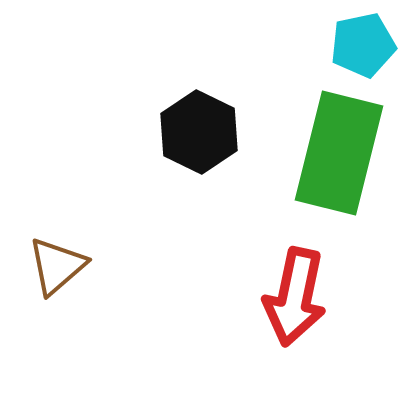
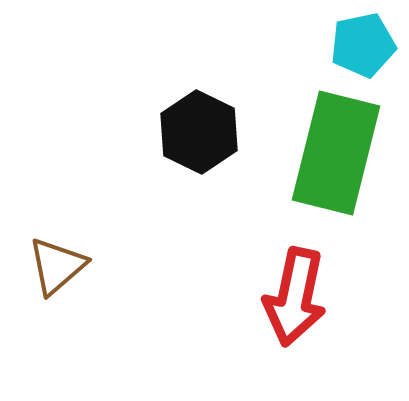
green rectangle: moved 3 px left
